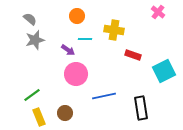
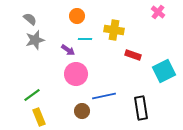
brown circle: moved 17 px right, 2 px up
